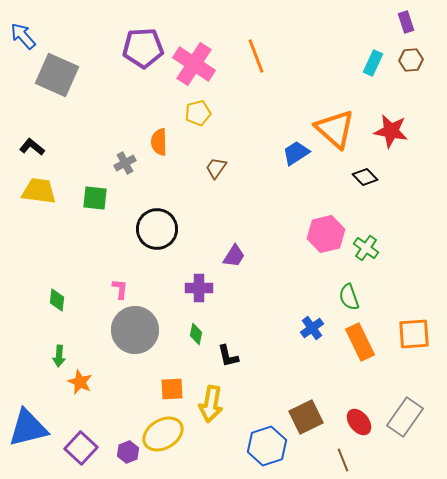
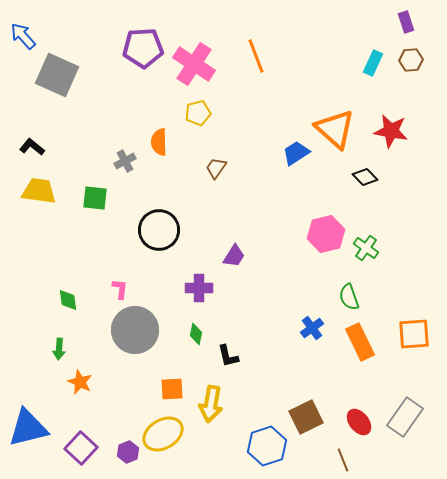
gray cross at (125, 163): moved 2 px up
black circle at (157, 229): moved 2 px right, 1 px down
green diamond at (57, 300): moved 11 px right; rotated 15 degrees counterclockwise
green arrow at (59, 356): moved 7 px up
